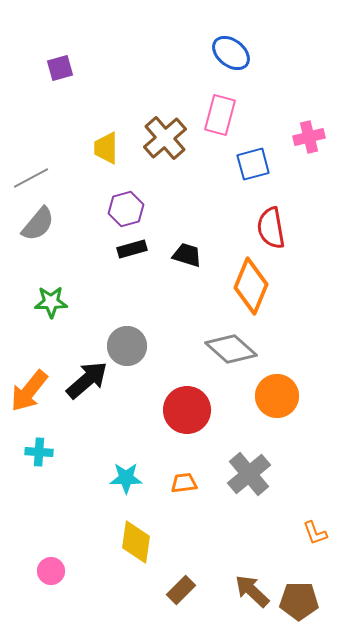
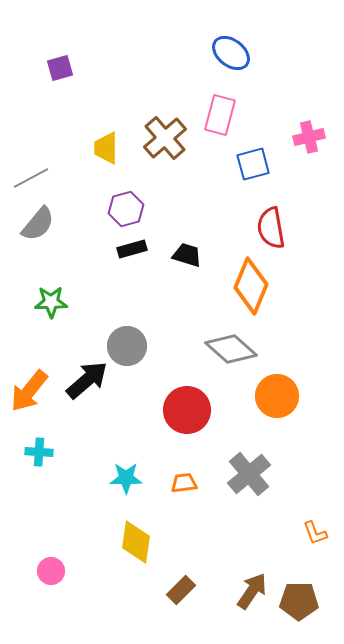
brown arrow: rotated 81 degrees clockwise
